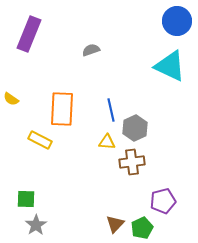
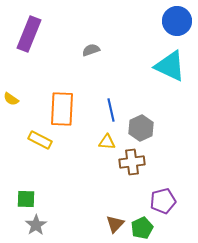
gray hexagon: moved 6 px right
